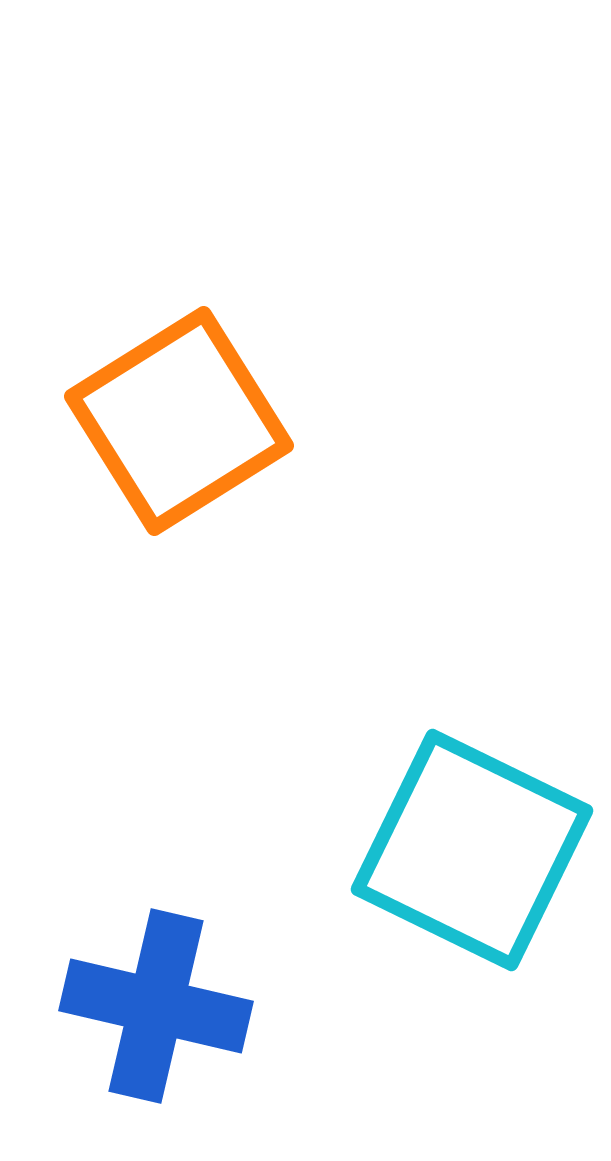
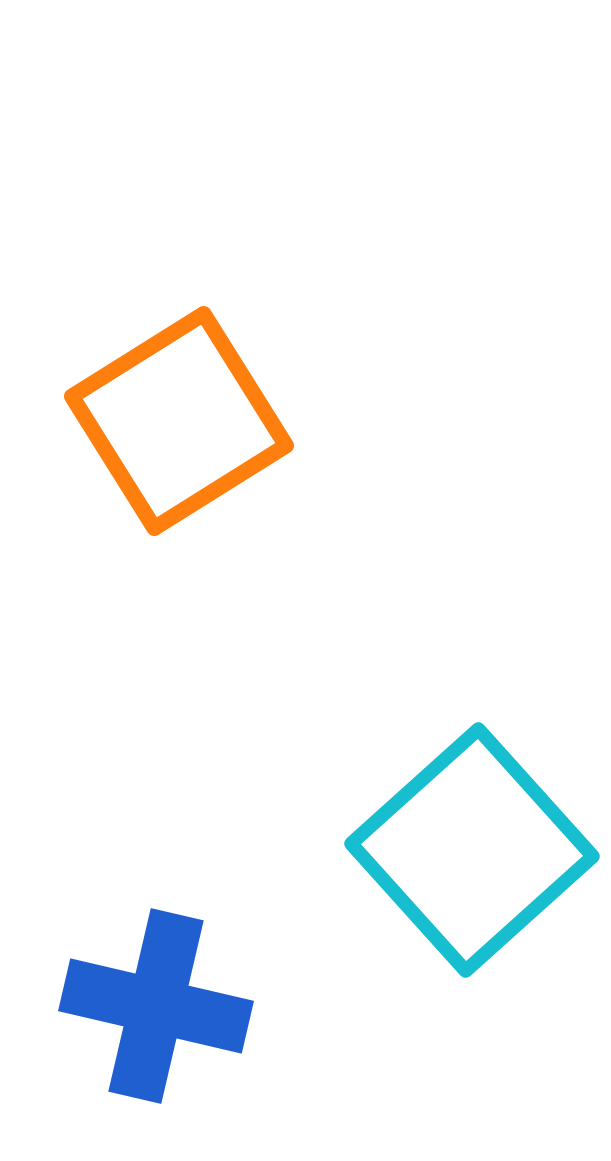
cyan square: rotated 22 degrees clockwise
